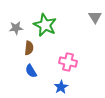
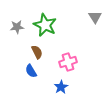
gray star: moved 1 px right, 1 px up
brown semicircle: moved 8 px right, 4 px down; rotated 32 degrees counterclockwise
pink cross: rotated 30 degrees counterclockwise
